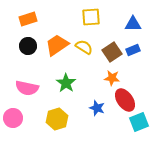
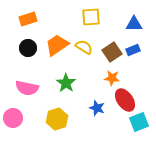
blue triangle: moved 1 px right
black circle: moved 2 px down
